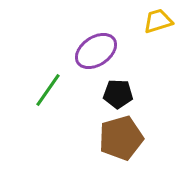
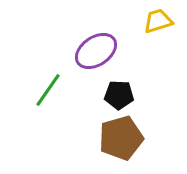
black pentagon: moved 1 px right, 1 px down
